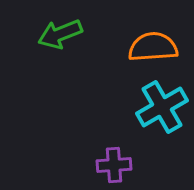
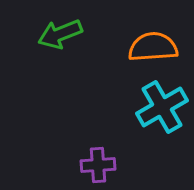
purple cross: moved 16 px left
